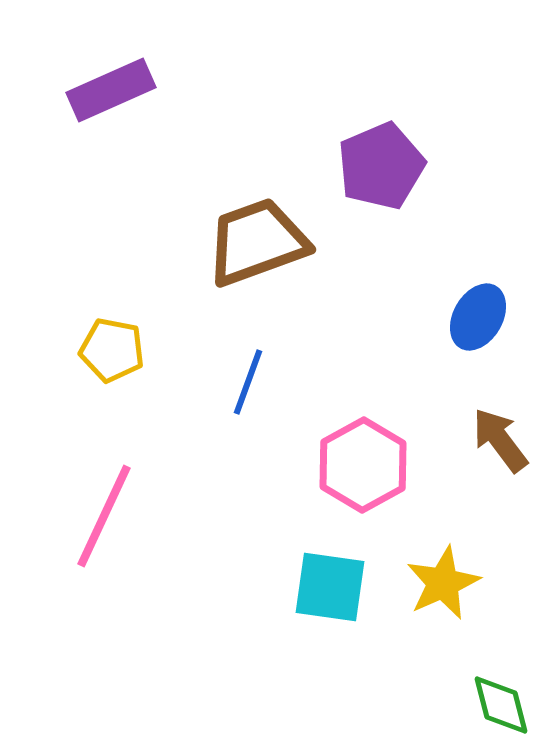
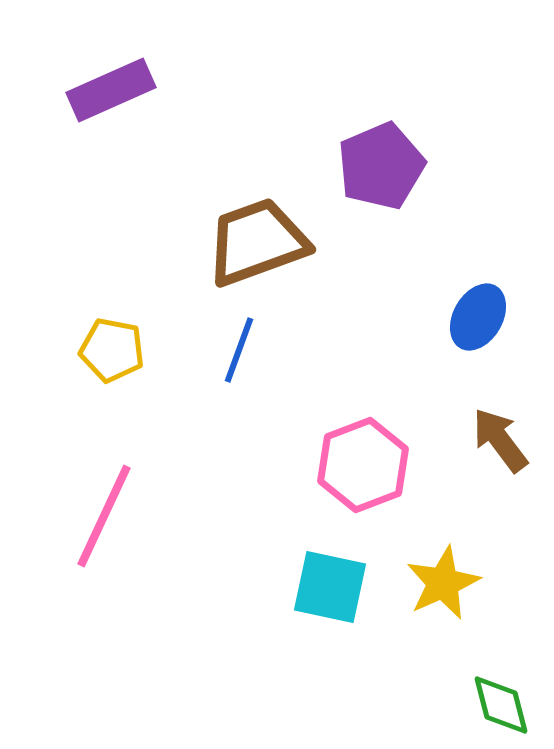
blue line: moved 9 px left, 32 px up
pink hexagon: rotated 8 degrees clockwise
cyan square: rotated 4 degrees clockwise
